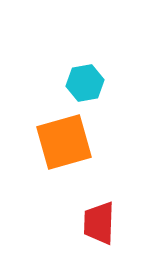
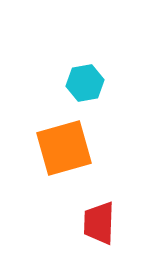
orange square: moved 6 px down
